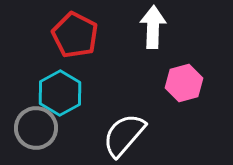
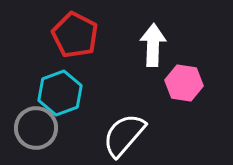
white arrow: moved 18 px down
pink hexagon: rotated 24 degrees clockwise
cyan hexagon: rotated 9 degrees clockwise
